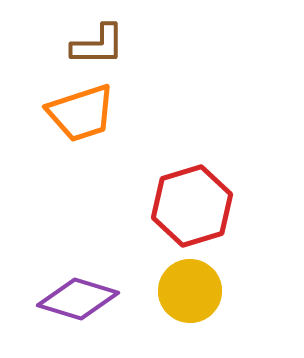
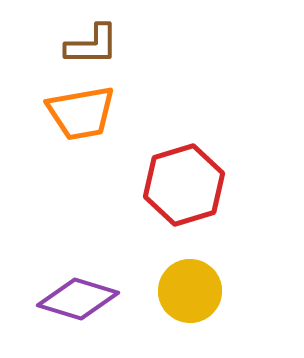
brown L-shape: moved 6 px left
orange trapezoid: rotated 8 degrees clockwise
red hexagon: moved 8 px left, 21 px up
